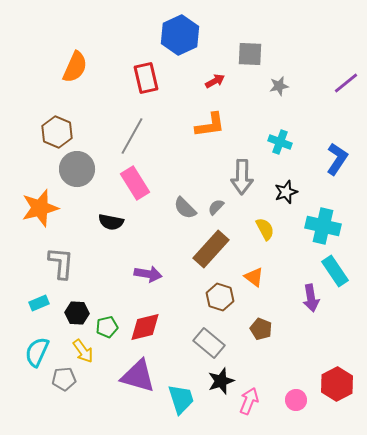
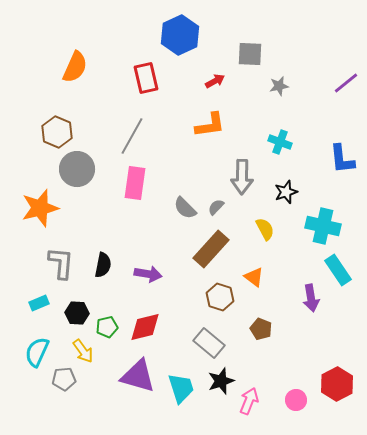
blue L-shape at (337, 159): moved 5 px right; rotated 140 degrees clockwise
pink rectangle at (135, 183): rotated 40 degrees clockwise
black semicircle at (111, 222): moved 8 px left, 43 px down; rotated 90 degrees counterclockwise
cyan rectangle at (335, 271): moved 3 px right, 1 px up
cyan trapezoid at (181, 399): moved 11 px up
